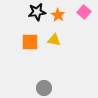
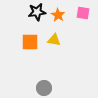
pink square: moved 1 px left, 1 px down; rotated 32 degrees counterclockwise
